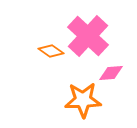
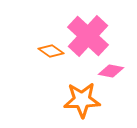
pink diamond: moved 2 px up; rotated 15 degrees clockwise
orange star: moved 1 px left
